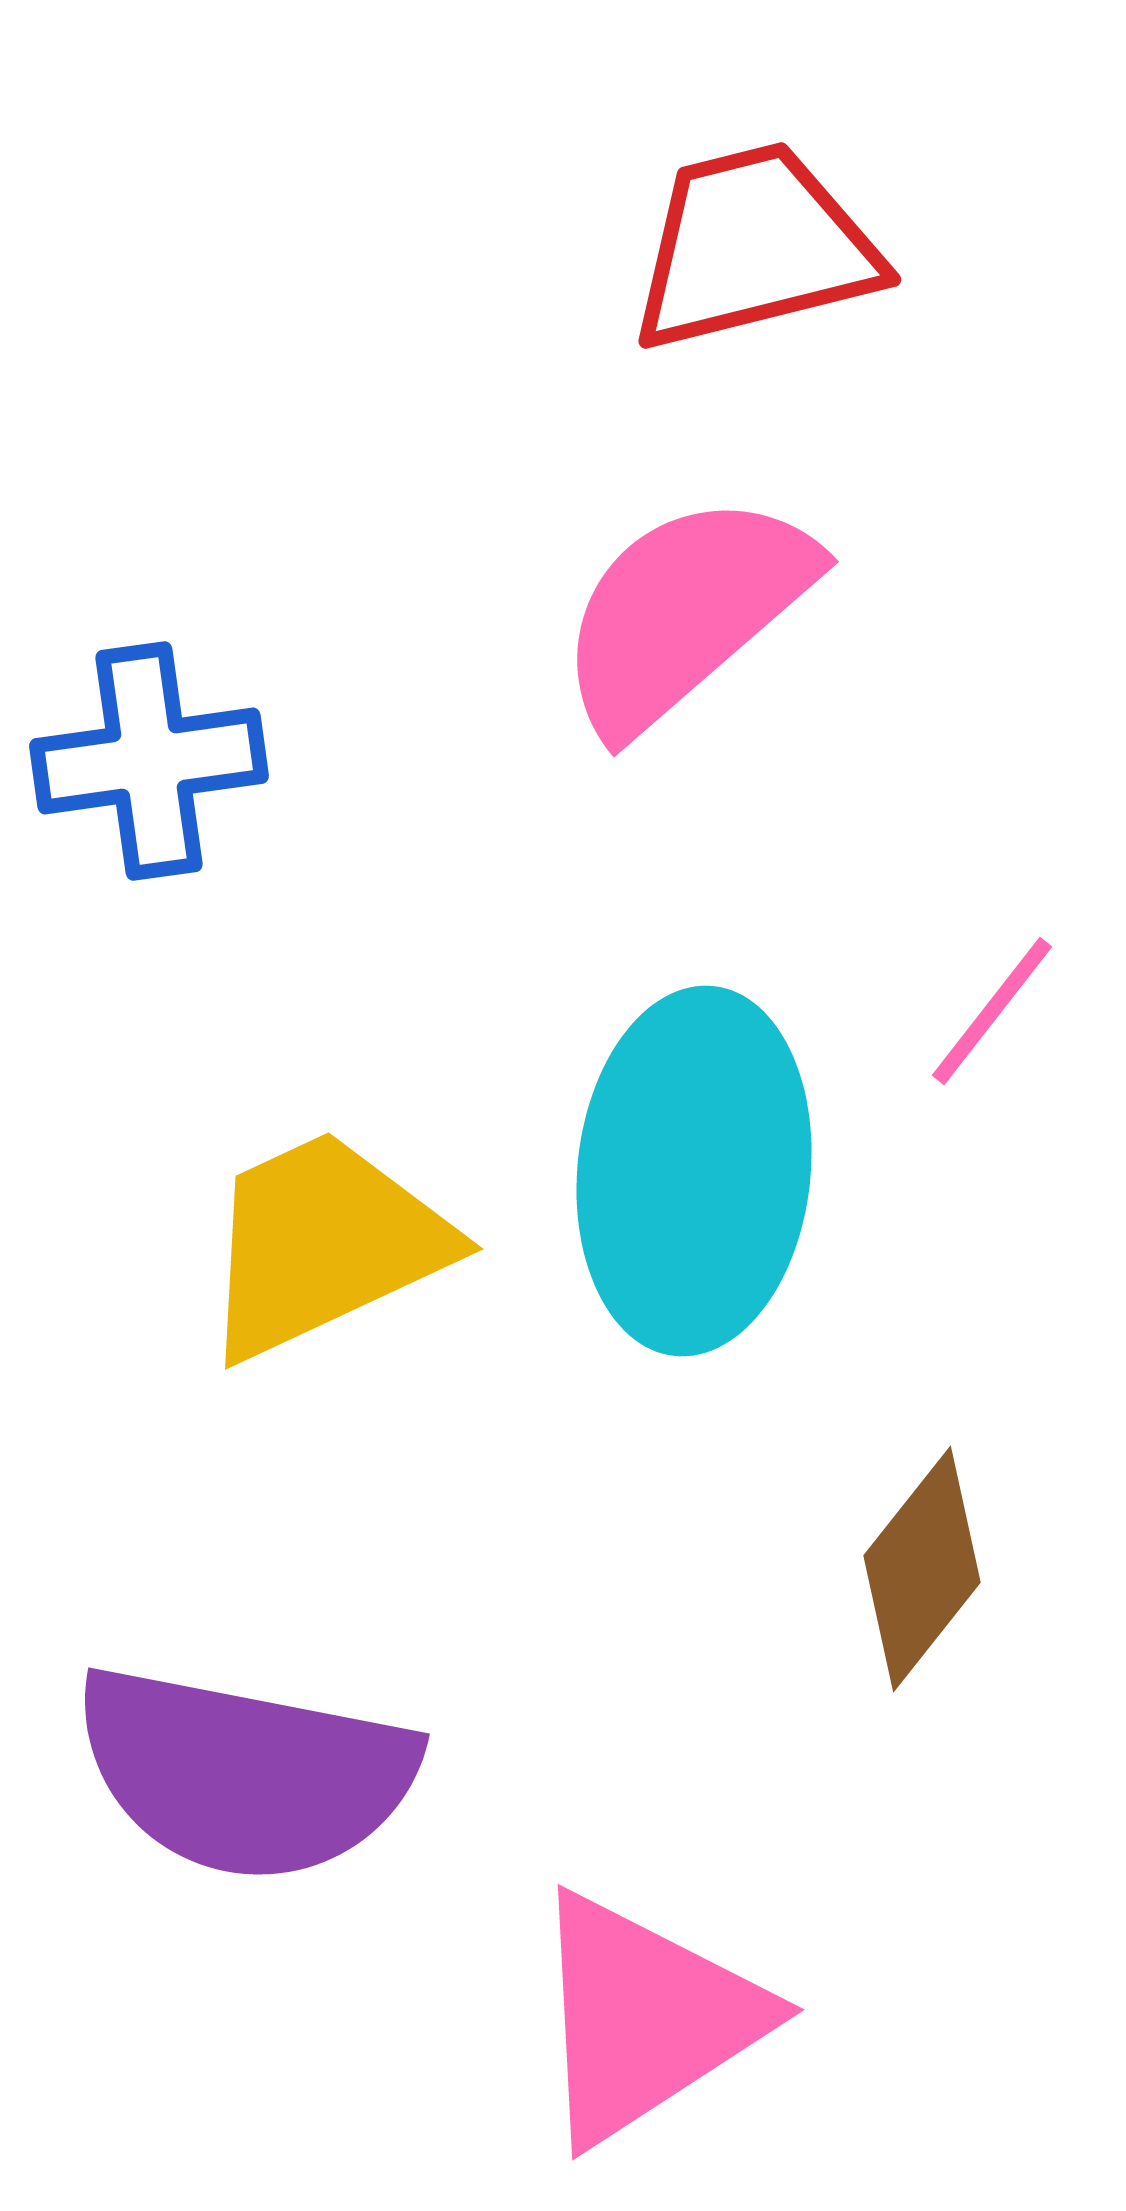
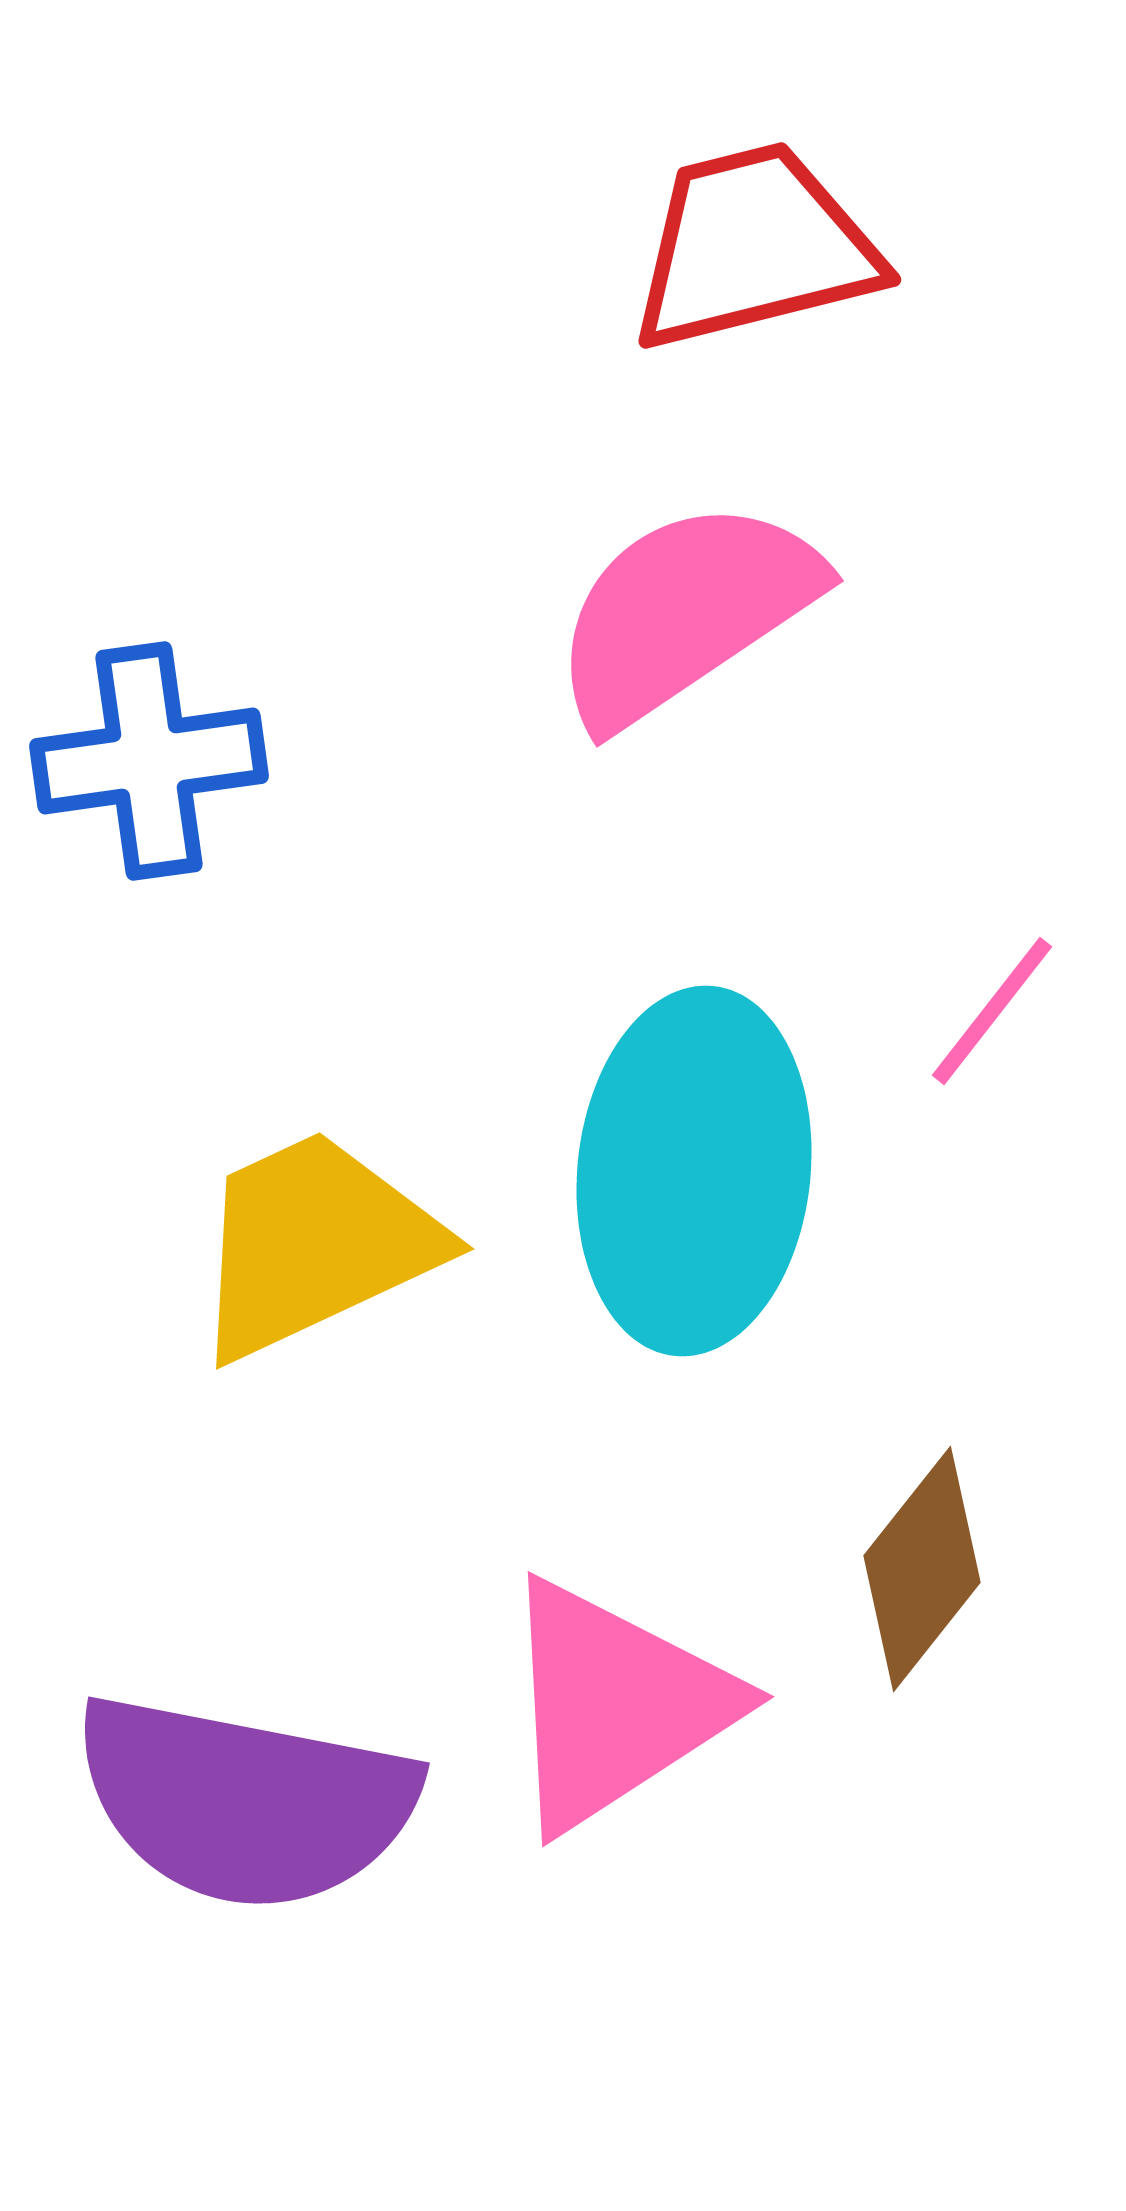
pink semicircle: rotated 7 degrees clockwise
yellow trapezoid: moved 9 px left
purple semicircle: moved 29 px down
pink triangle: moved 30 px left, 313 px up
